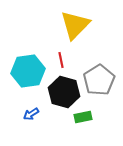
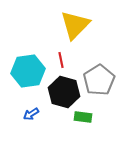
green rectangle: rotated 18 degrees clockwise
